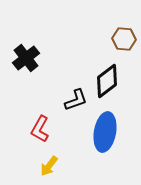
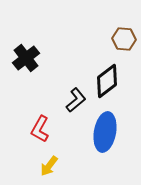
black L-shape: rotated 20 degrees counterclockwise
